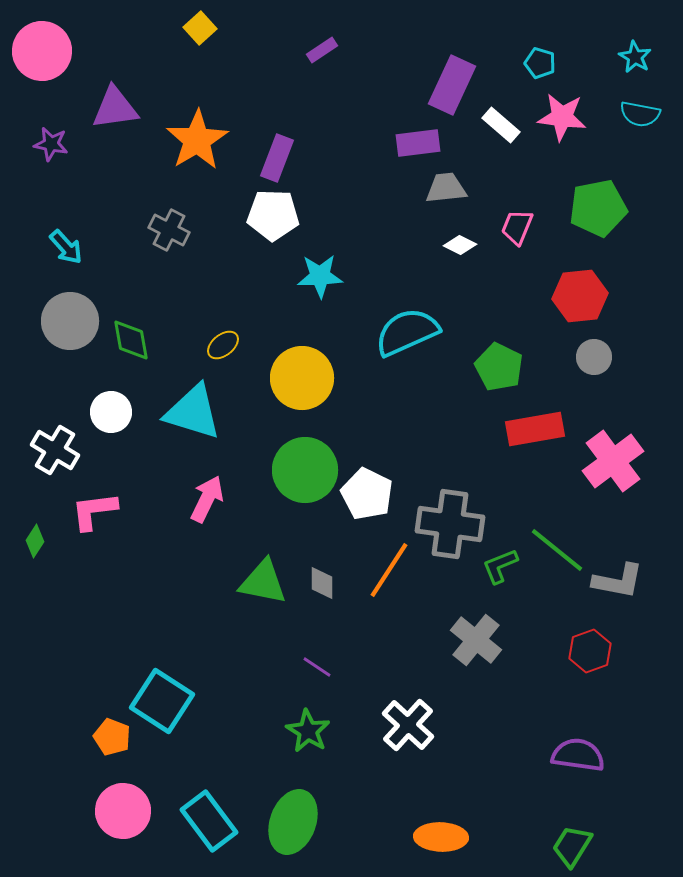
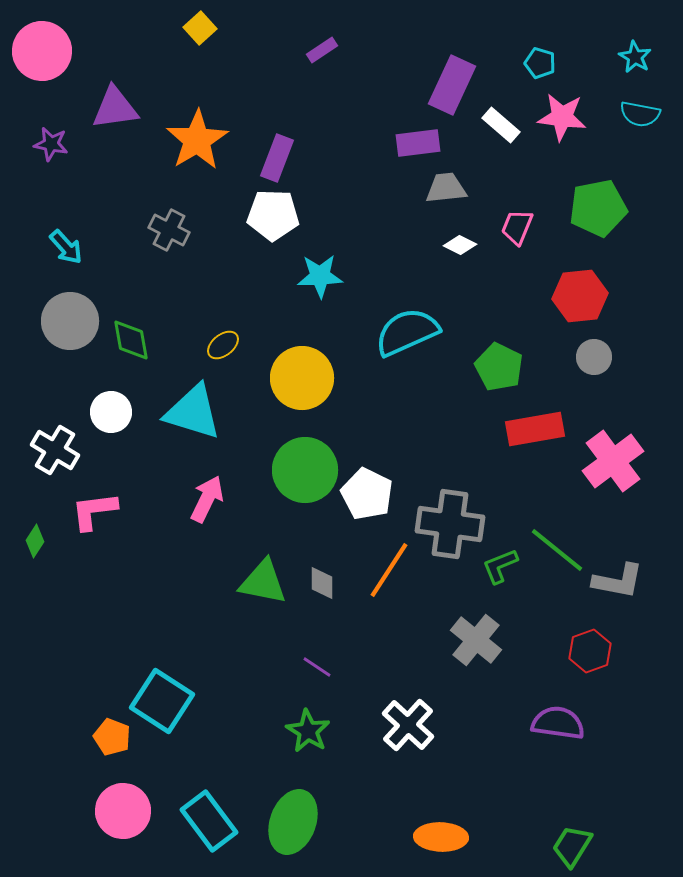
purple semicircle at (578, 755): moved 20 px left, 32 px up
